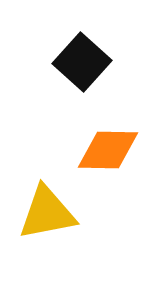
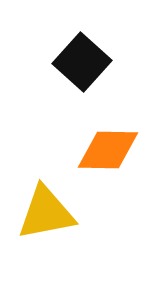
yellow triangle: moved 1 px left
